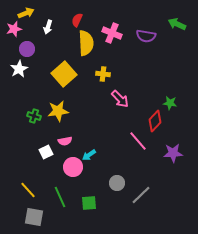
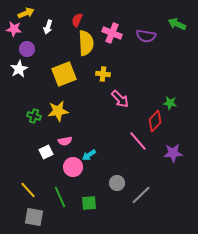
pink star: rotated 21 degrees clockwise
yellow square: rotated 20 degrees clockwise
